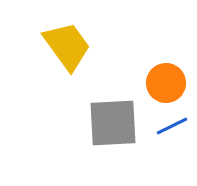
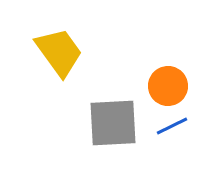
yellow trapezoid: moved 8 px left, 6 px down
orange circle: moved 2 px right, 3 px down
